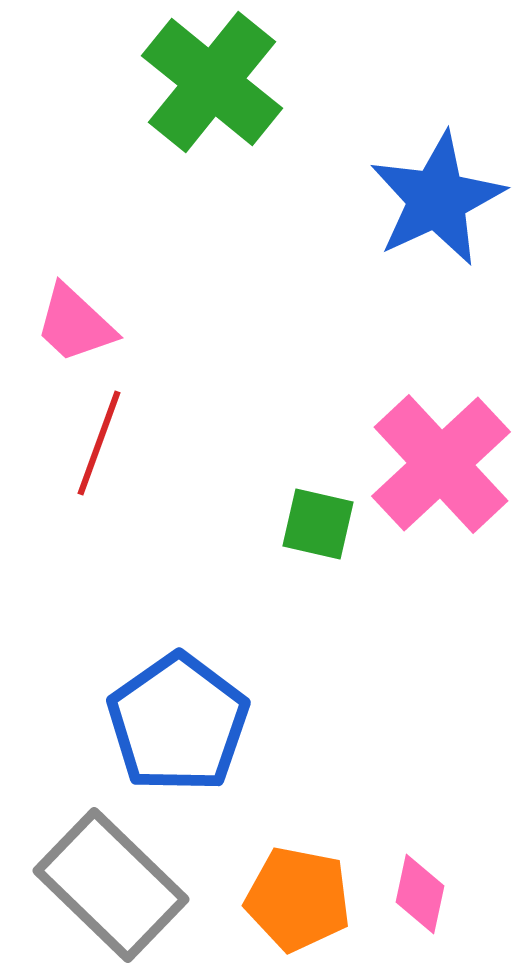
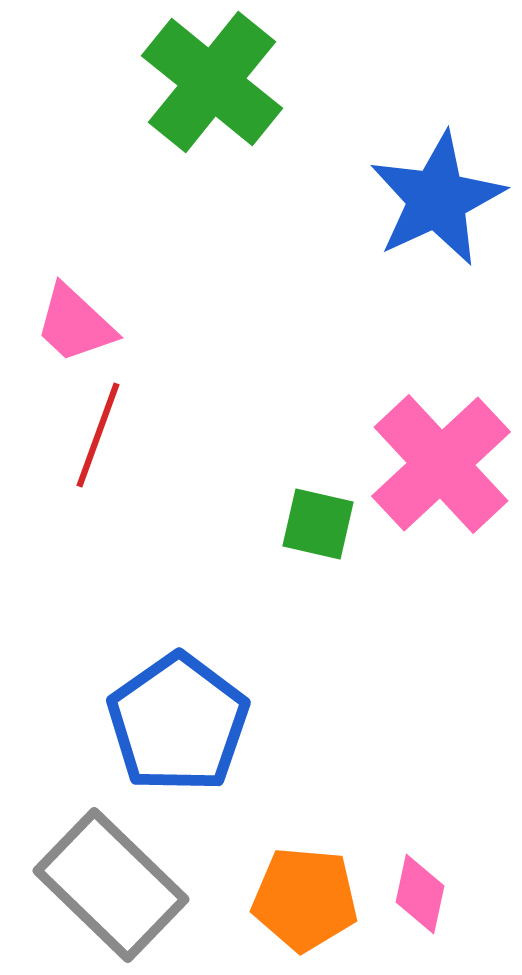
red line: moved 1 px left, 8 px up
orange pentagon: moved 7 px right; rotated 6 degrees counterclockwise
